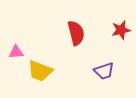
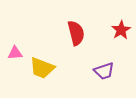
red star: rotated 18 degrees counterclockwise
pink triangle: moved 1 px left, 1 px down
yellow trapezoid: moved 2 px right, 3 px up
